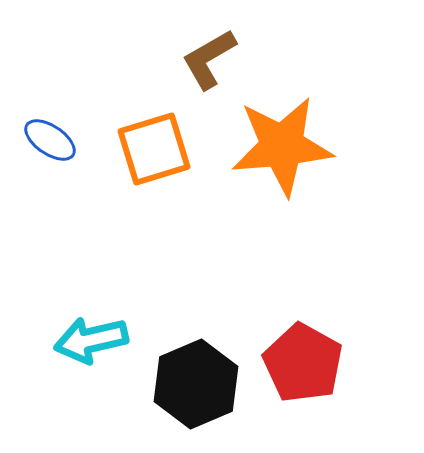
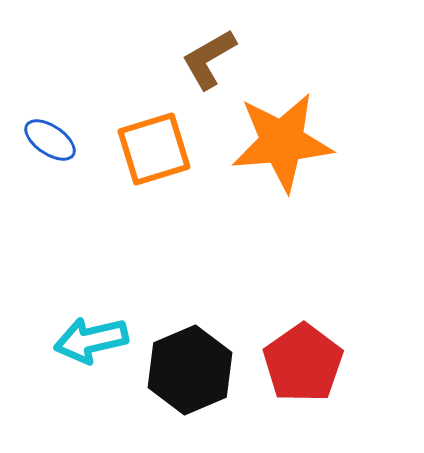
orange star: moved 4 px up
red pentagon: rotated 8 degrees clockwise
black hexagon: moved 6 px left, 14 px up
